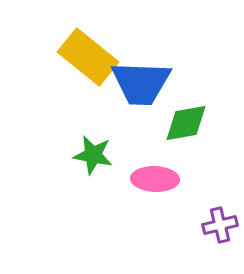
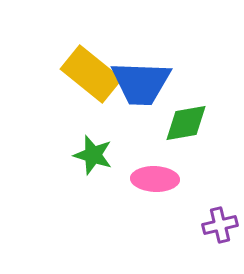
yellow rectangle: moved 3 px right, 17 px down
green star: rotated 6 degrees clockwise
